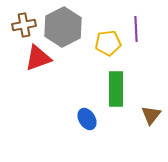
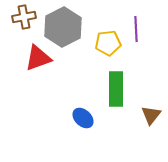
brown cross: moved 8 px up
blue ellipse: moved 4 px left, 1 px up; rotated 15 degrees counterclockwise
